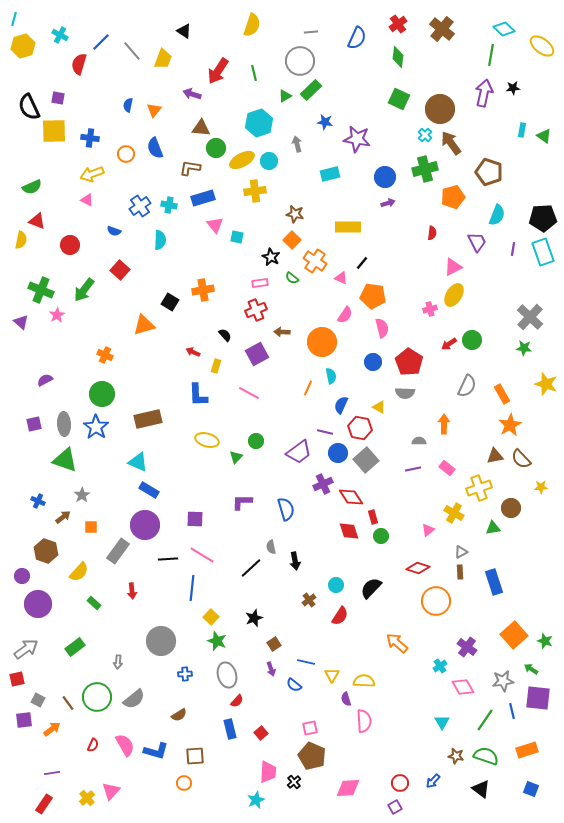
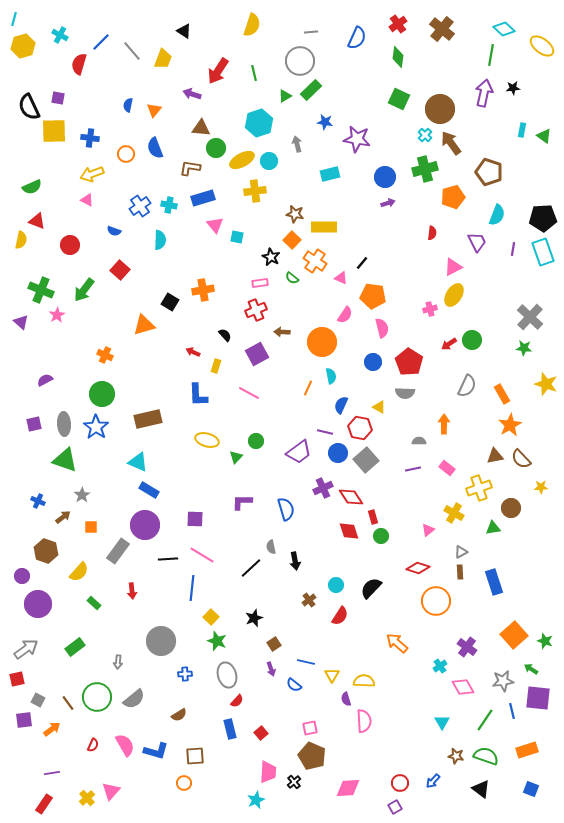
yellow rectangle at (348, 227): moved 24 px left
purple cross at (323, 484): moved 4 px down
